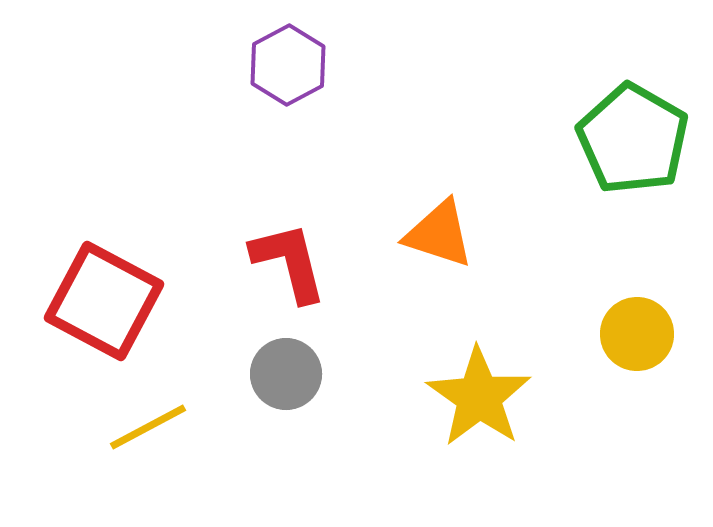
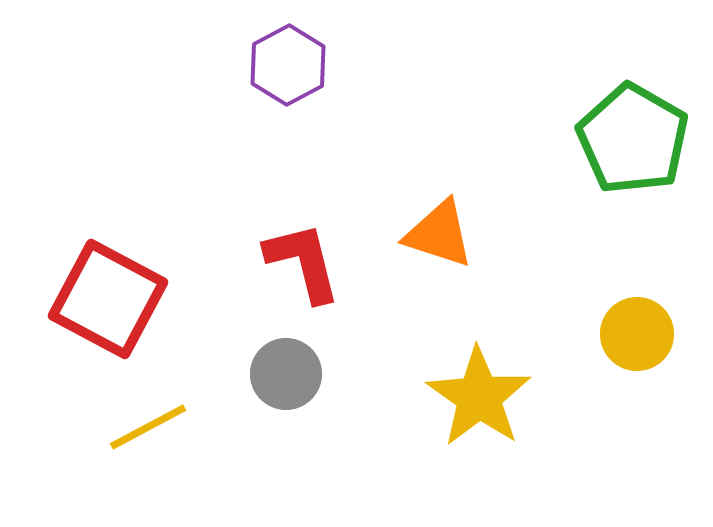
red L-shape: moved 14 px right
red square: moved 4 px right, 2 px up
